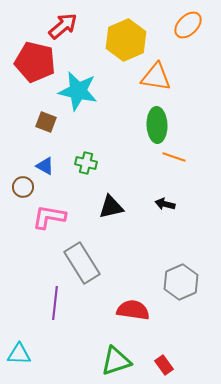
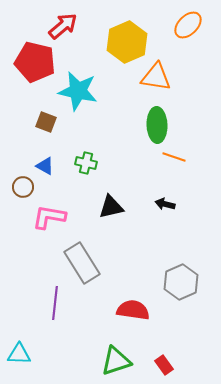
yellow hexagon: moved 1 px right, 2 px down
